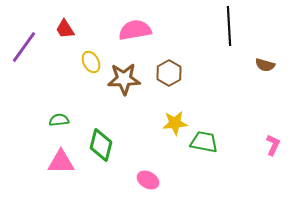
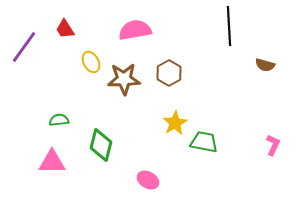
yellow star: rotated 25 degrees counterclockwise
pink triangle: moved 9 px left
